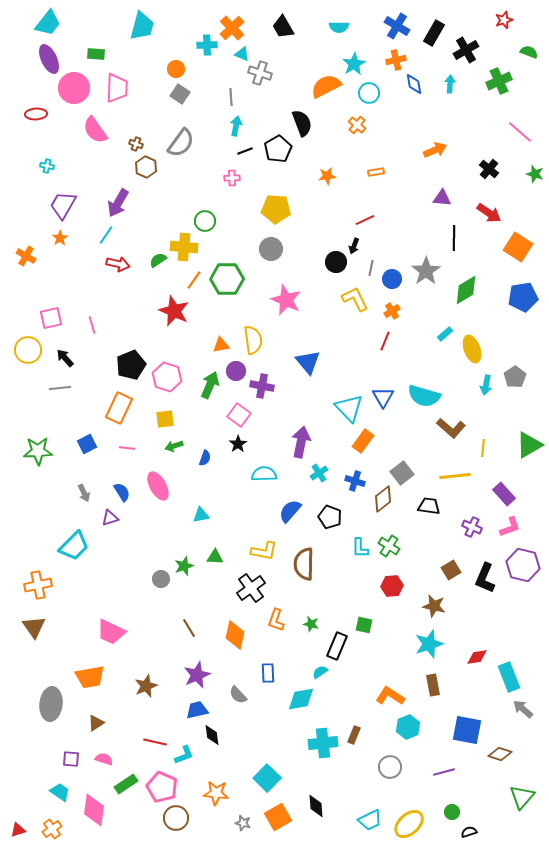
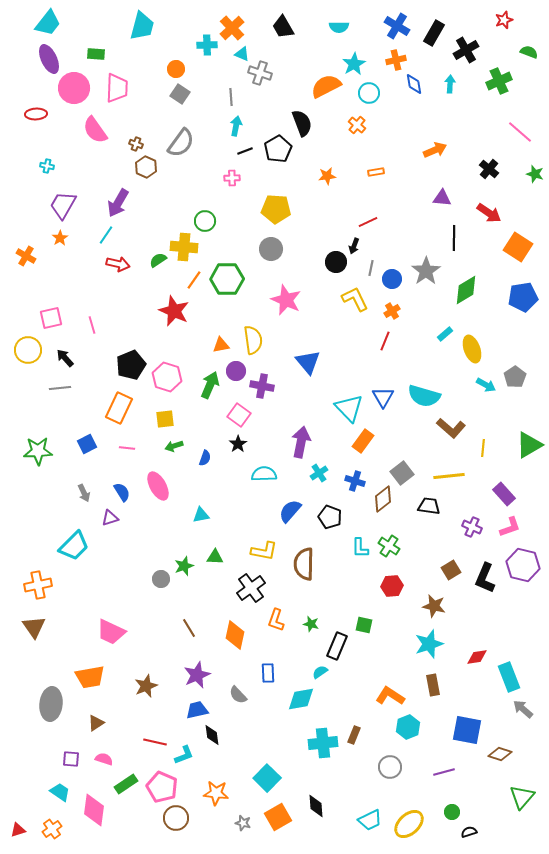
red line at (365, 220): moved 3 px right, 2 px down
cyan arrow at (486, 385): rotated 72 degrees counterclockwise
yellow line at (455, 476): moved 6 px left
